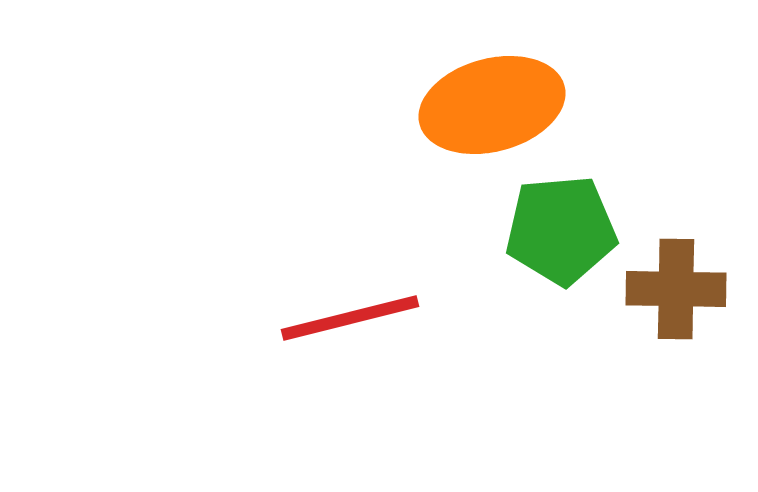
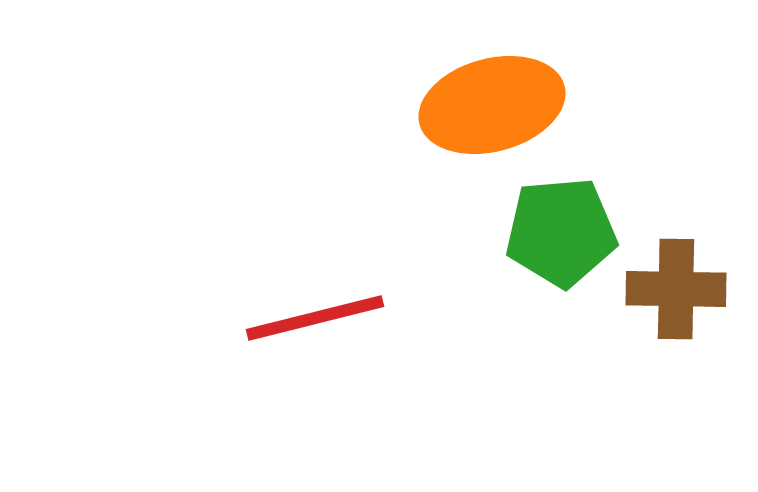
green pentagon: moved 2 px down
red line: moved 35 px left
